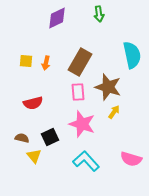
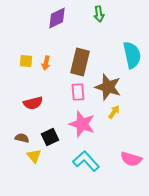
brown rectangle: rotated 16 degrees counterclockwise
